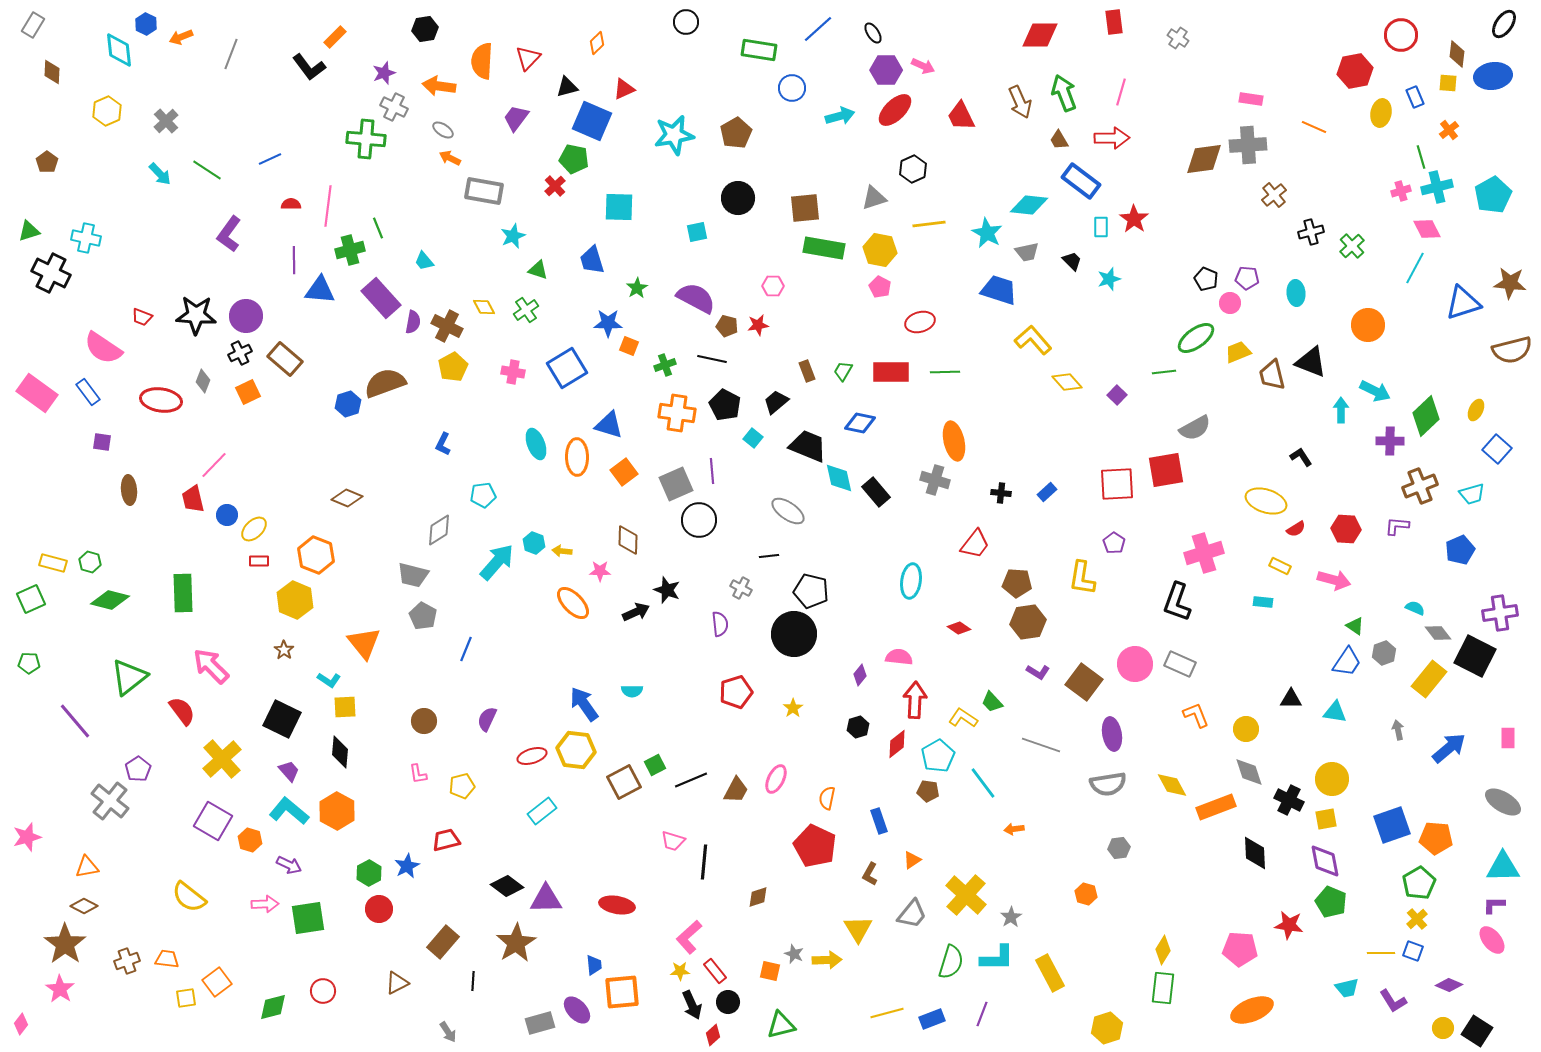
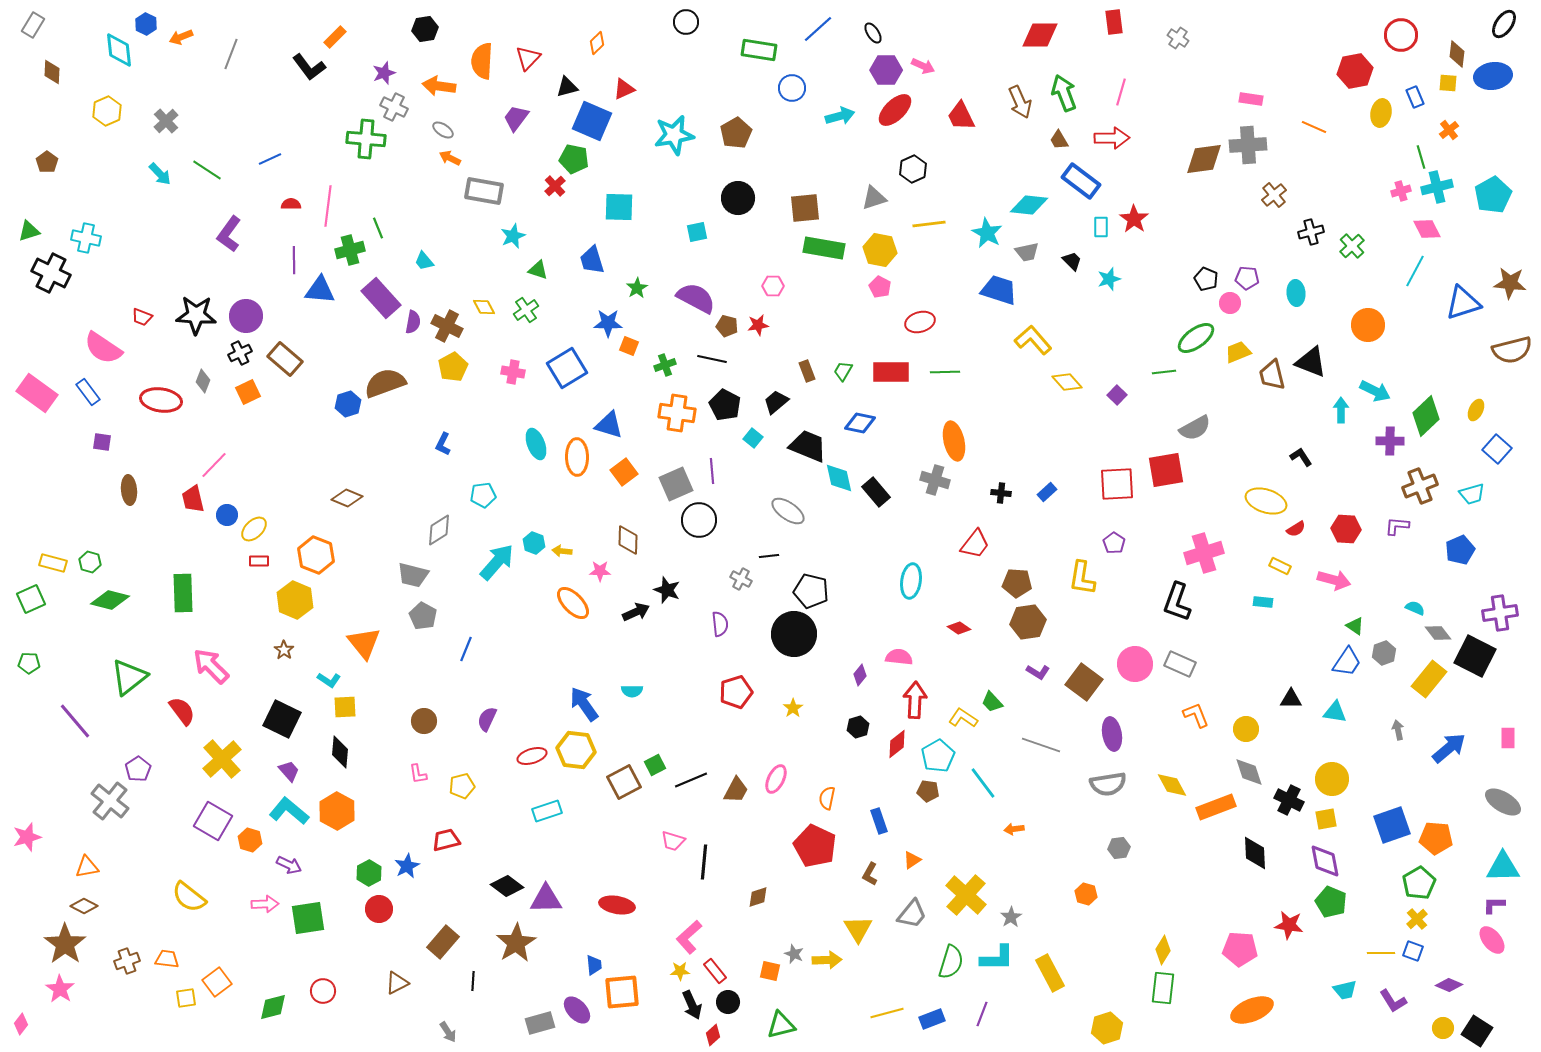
cyan line at (1415, 268): moved 3 px down
gray cross at (741, 588): moved 9 px up
cyan rectangle at (542, 811): moved 5 px right; rotated 20 degrees clockwise
cyan trapezoid at (1347, 988): moved 2 px left, 2 px down
